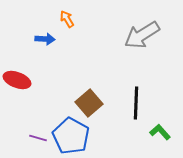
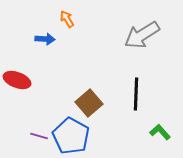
black line: moved 9 px up
purple line: moved 1 px right, 2 px up
